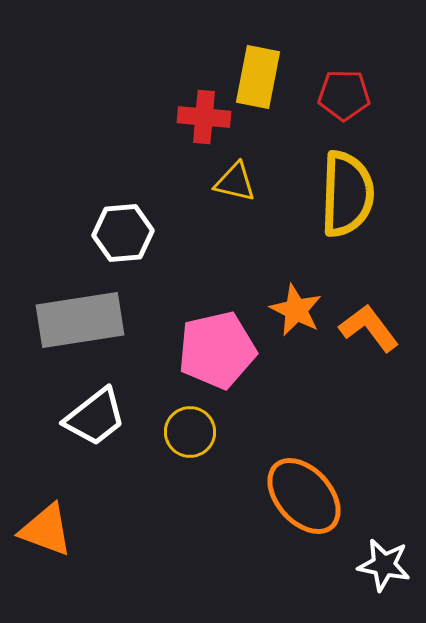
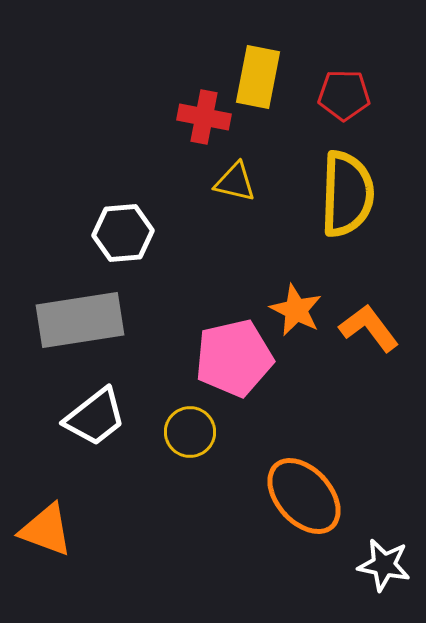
red cross: rotated 6 degrees clockwise
pink pentagon: moved 17 px right, 8 px down
